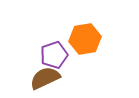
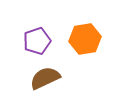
purple pentagon: moved 17 px left, 14 px up
